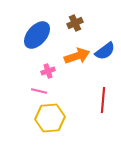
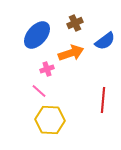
blue semicircle: moved 10 px up
orange arrow: moved 6 px left, 3 px up
pink cross: moved 1 px left, 2 px up
pink line: rotated 28 degrees clockwise
yellow hexagon: moved 2 px down; rotated 8 degrees clockwise
